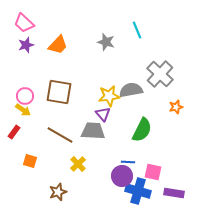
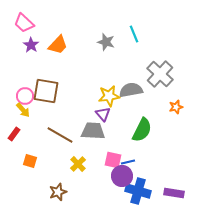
cyan line: moved 3 px left, 4 px down
purple star: moved 5 px right; rotated 21 degrees counterclockwise
brown square: moved 13 px left, 1 px up
yellow arrow: rotated 14 degrees clockwise
red rectangle: moved 2 px down
blue line: rotated 16 degrees counterclockwise
pink square: moved 40 px left, 12 px up
